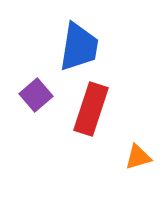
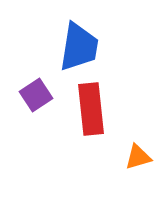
purple square: rotated 8 degrees clockwise
red rectangle: rotated 24 degrees counterclockwise
